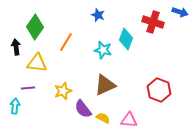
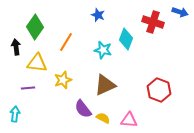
yellow star: moved 11 px up
cyan arrow: moved 8 px down
